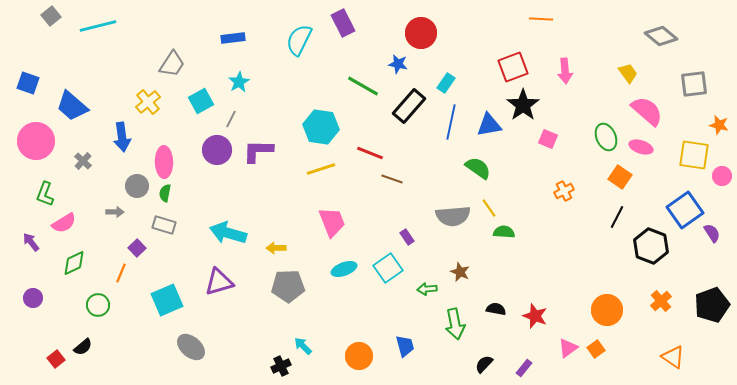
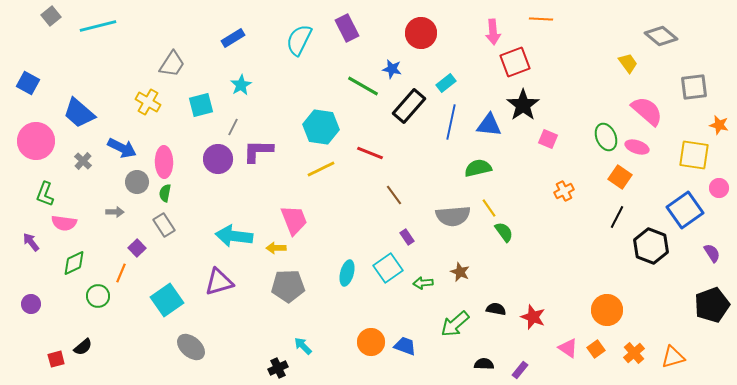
purple rectangle at (343, 23): moved 4 px right, 5 px down
blue rectangle at (233, 38): rotated 25 degrees counterclockwise
blue star at (398, 64): moved 6 px left, 5 px down
red square at (513, 67): moved 2 px right, 5 px up
pink arrow at (565, 71): moved 72 px left, 39 px up
yellow trapezoid at (628, 73): moved 10 px up
cyan star at (239, 82): moved 2 px right, 3 px down
blue square at (28, 83): rotated 10 degrees clockwise
cyan rectangle at (446, 83): rotated 18 degrees clockwise
gray square at (694, 84): moved 3 px down
cyan square at (201, 101): moved 4 px down; rotated 15 degrees clockwise
yellow cross at (148, 102): rotated 20 degrees counterclockwise
blue trapezoid at (72, 106): moved 7 px right, 7 px down
gray line at (231, 119): moved 2 px right, 8 px down
blue triangle at (489, 125): rotated 16 degrees clockwise
blue arrow at (122, 137): moved 11 px down; rotated 56 degrees counterclockwise
pink ellipse at (641, 147): moved 4 px left
purple circle at (217, 150): moved 1 px right, 9 px down
green semicircle at (478, 168): rotated 48 degrees counterclockwise
yellow line at (321, 169): rotated 8 degrees counterclockwise
pink circle at (722, 176): moved 3 px left, 12 px down
brown line at (392, 179): moved 2 px right, 16 px down; rotated 35 degrees clockwise
gray circle at (137, 186): moved 4 px up
pink trapezoid at (332, 222): moved 38 px left, 2 px up
pink semicircle at (64, 223): rotated 40 degrees clockwise
gray rectangle at (164, 225): rotated 40 degrees clockwise
green semicircle at (504, 232): rotated 50 degrees clockwise
cyan arrow at (228, 233): moved 6 px right, 3 px down; rotated 9 degrees counterclockwise
purple semicircle at (712, 233): moved 20 px down
cyan ellipse at (344, 269): moved 3 px right, 4 px down; rotated 55 degrees counterclockwise
green arrow at (427, 289): moved 4 px left, 6 px up
purple circle at (33, 298): moved 2 px left, 6 px down
cyan square at (167, 300): rotated 12 degrees counterclockwise
orange cross at (661, 301): moved 27 px left, 52 px down
green circle at (98, 305): moved 9 px up
red star at (535, 316): moved 2 px left, 1 px down
green arrow at (455, 324): rotated 60 degrees clockwise
blue trapezoid at (405, 346): rotated 55 degrees counterclockwise
pink triangle at (568, 348): rotated 50 degrees counterclockwise
orange circle at (359, 356): moved 12 px right, 14 px up
orange triangle at (673, 357): rotated 50 degrees counterclockwise
red square at (56, 359): rotated 24 degrees clockwise
black semicircle at (484, 364): rotated 48 degrees clockwise
black cross at (281, 366): moved 3 px left, 2 px down
purple rectangle at (524, 368): moved 4 px left, 2 px down
